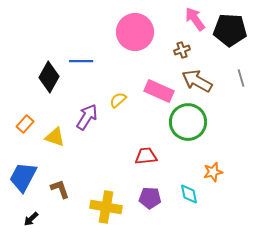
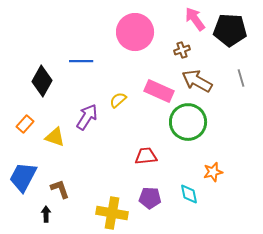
black diamond: moved 7 px left, 4 px down
yellow cross: moved 6 px right, 6 px down
black arrow: moved 15 px right, 5 px up; rotated 133 degrees clockwise
